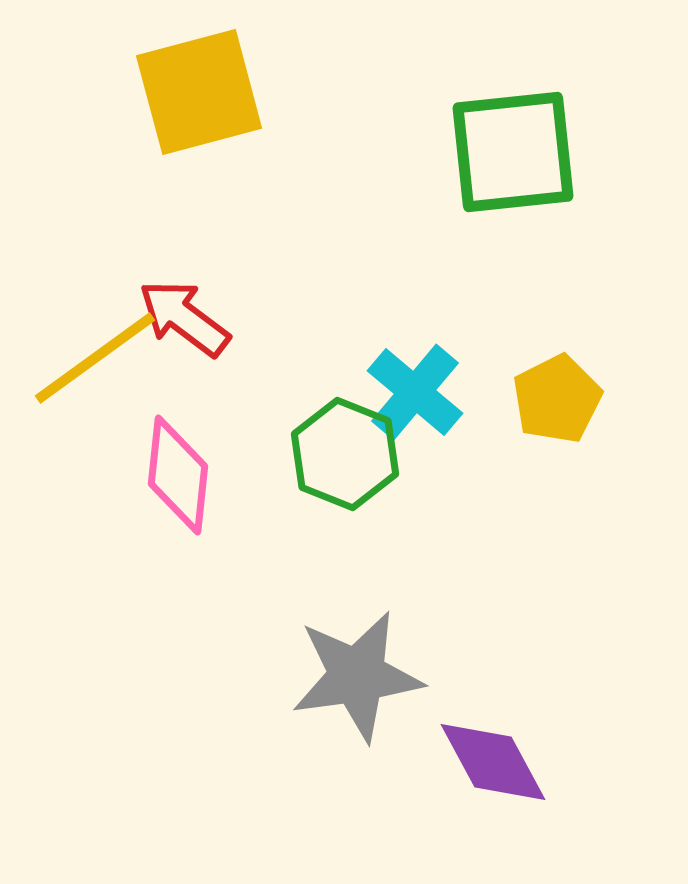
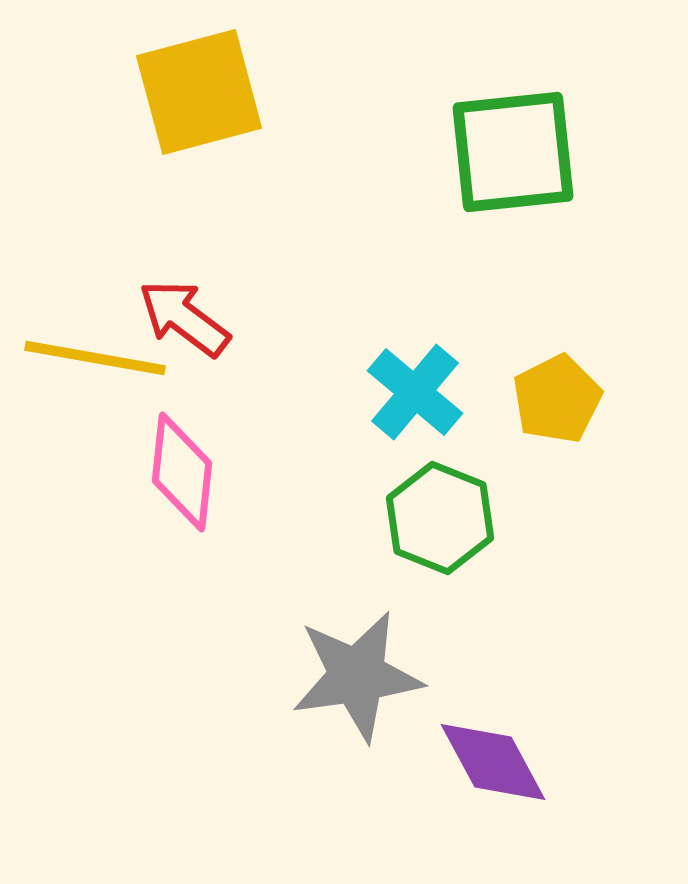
yellow line: rotated 46 degrees clockwise
green hexagon: moved 95 px right, 64 px down
pink diamond: moved 4 px right, 3 px up
